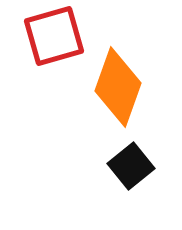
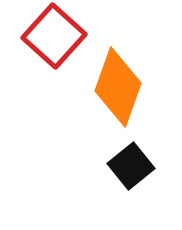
red square: rotated 32 degrees counterclockwise
